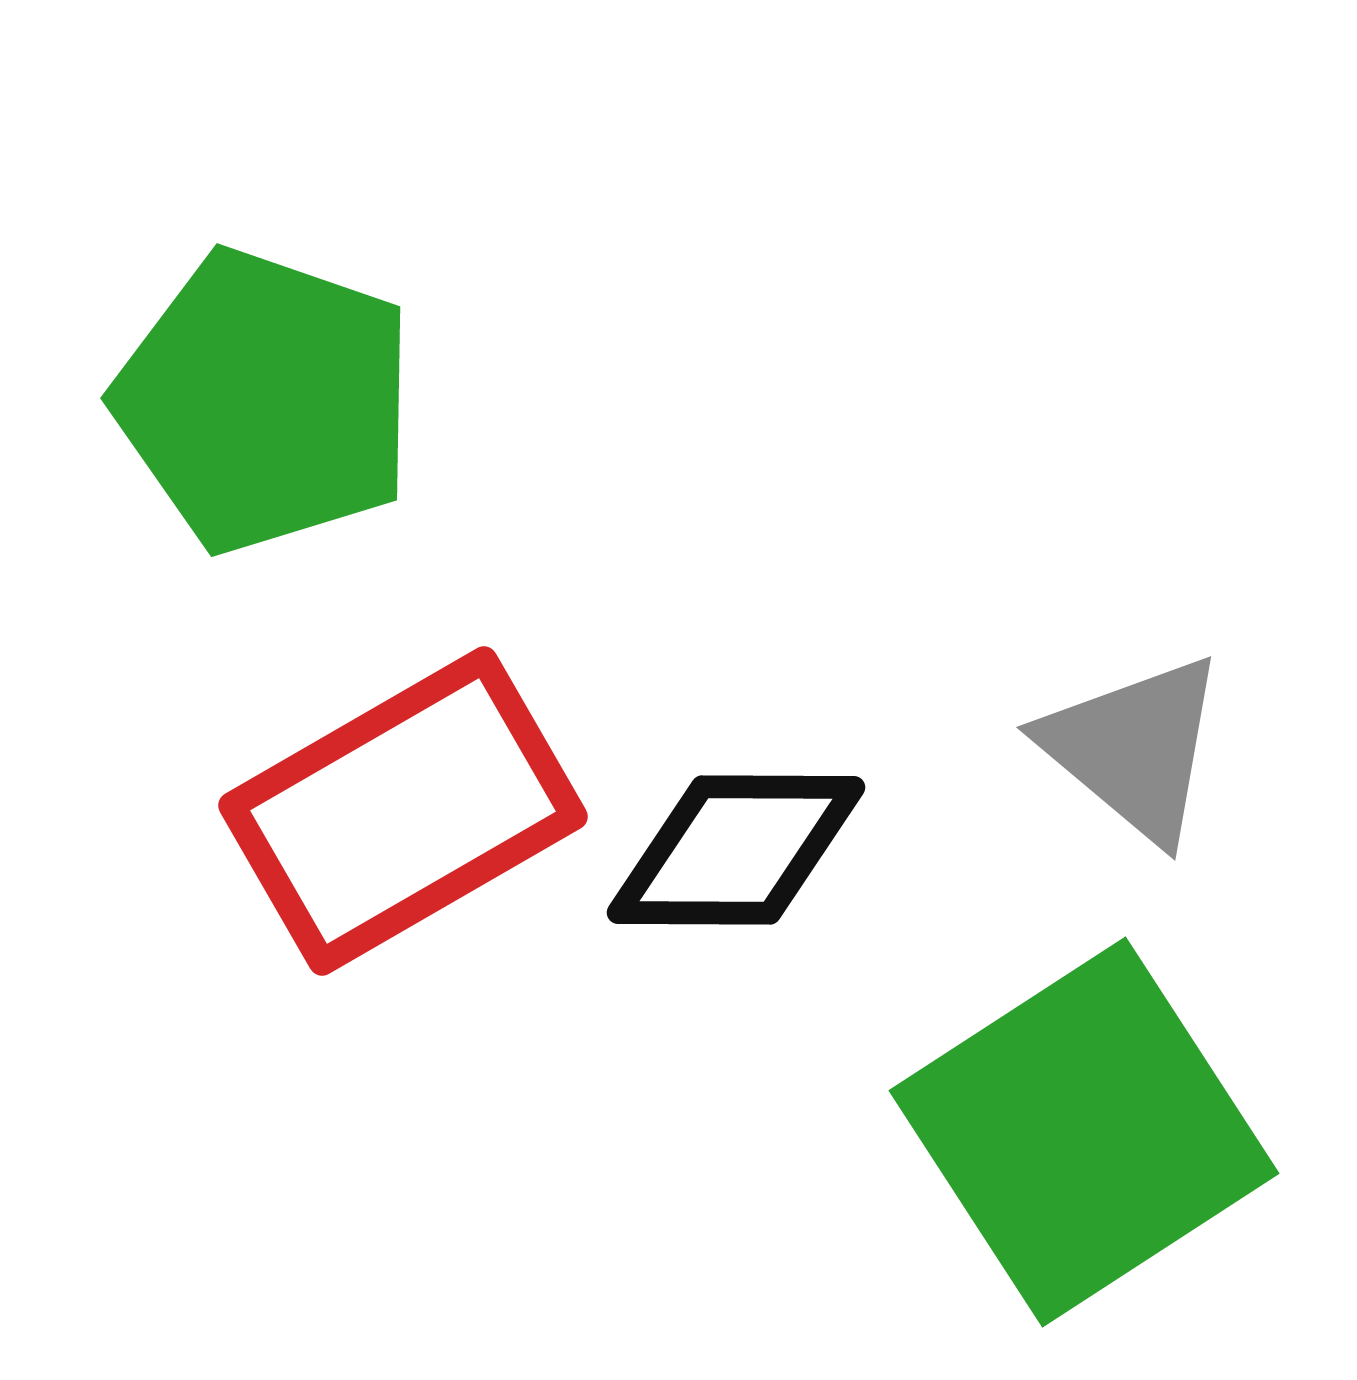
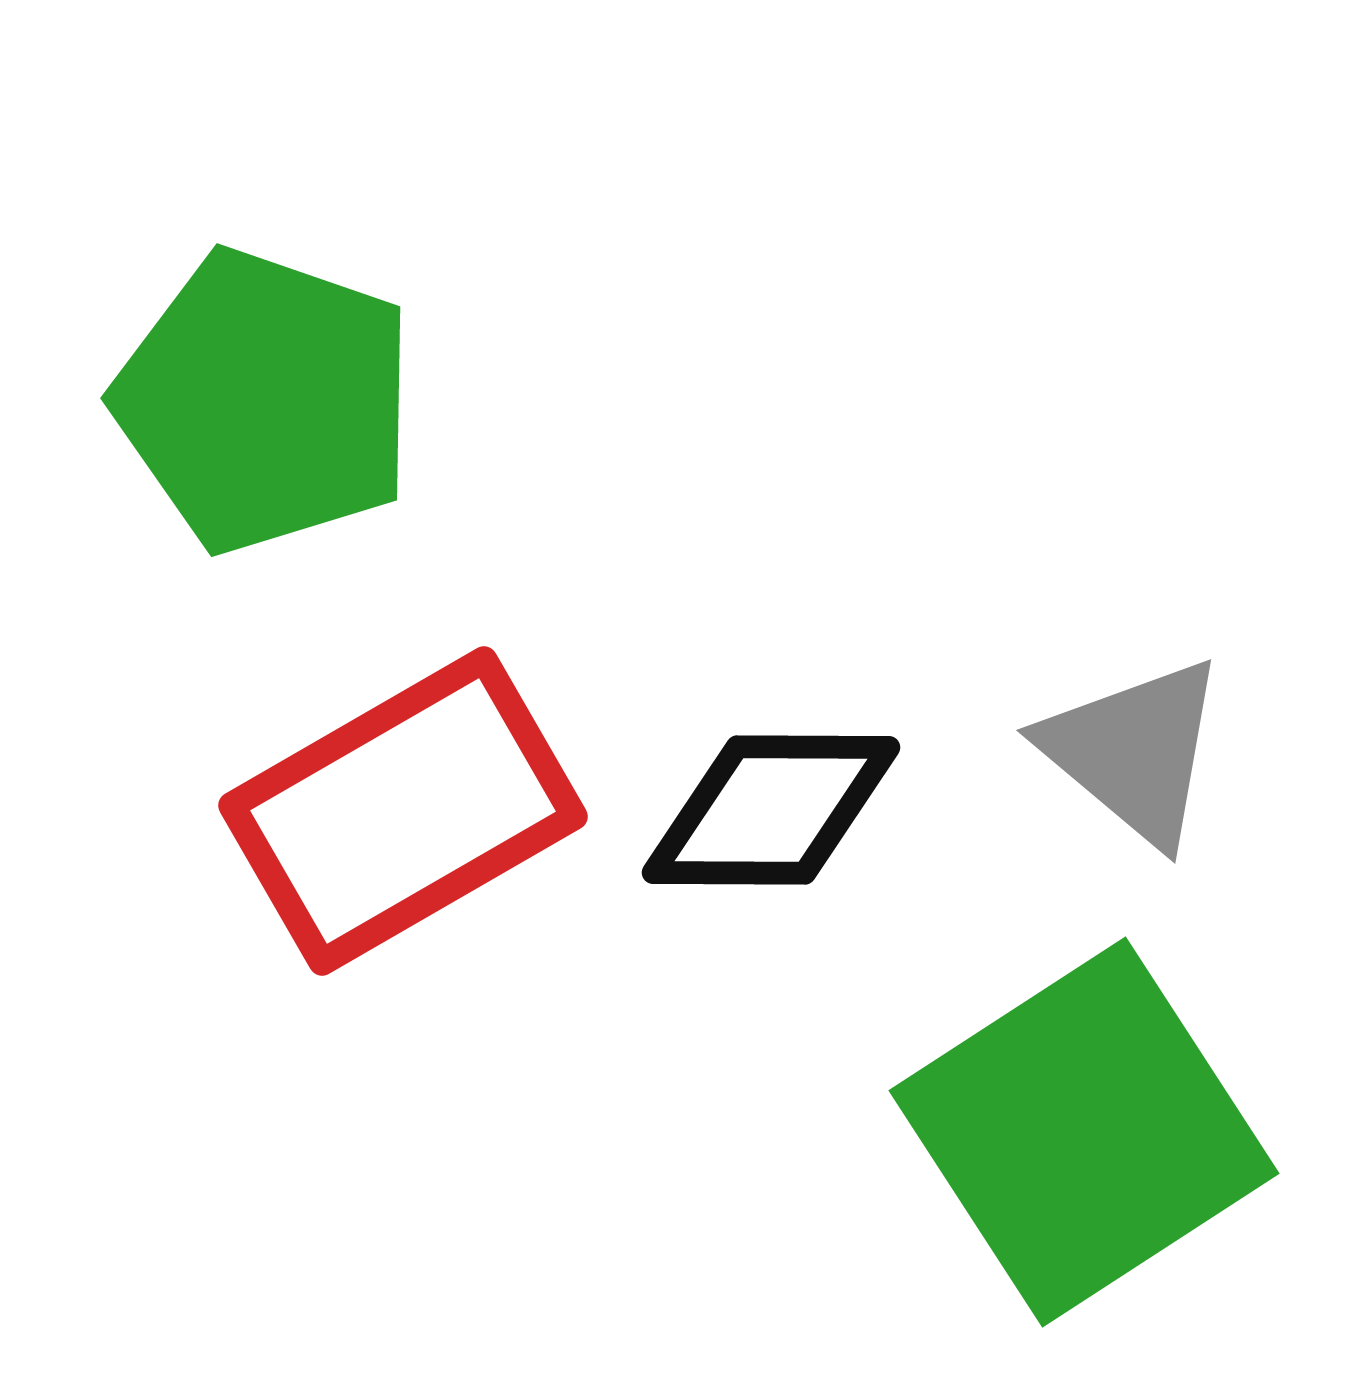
gray triangle: moved 3 px down
black diamond: moved 35 px right, 40 px up
